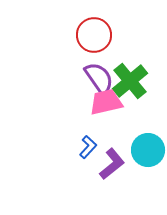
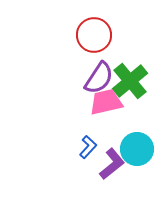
purple semicircle: rotated 68 degrees clockwise
cyan circle: moved 11 px left, 1 px up
